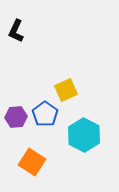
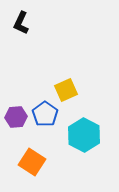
black L-shape: moved 5 px right, 8 px up
